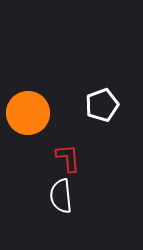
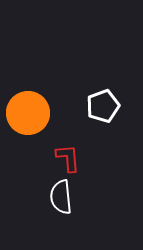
white pentagon: moved 1 px right, 1 px down
white semicircle: moved 1 px down
